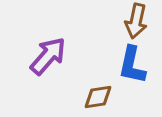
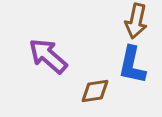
purple arrow: rotated 90 degrees counterclockwise
brown diamond: moved 3 px left, 6 px up
